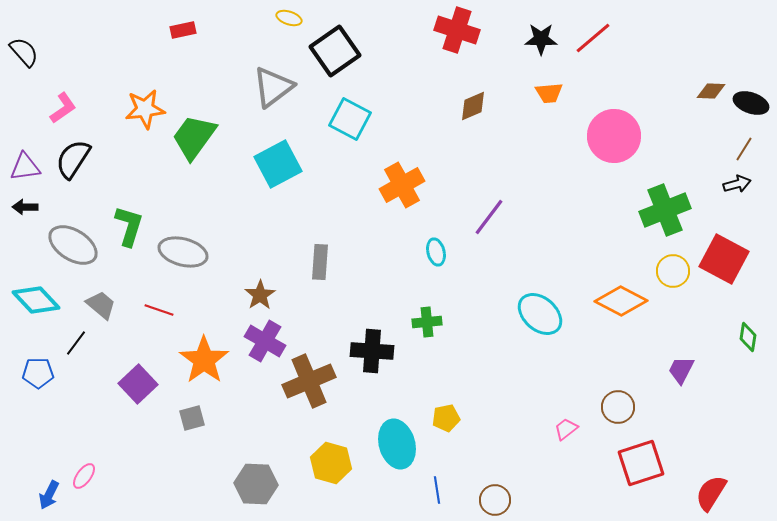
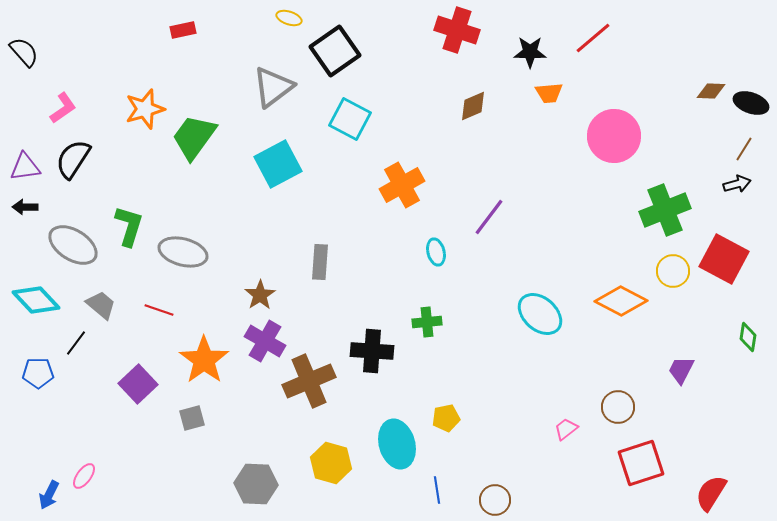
black star at (541, 39): moved 11 px left, 13 px down
orange star at (145, 109): rotated 9 degrees counterclockwise
